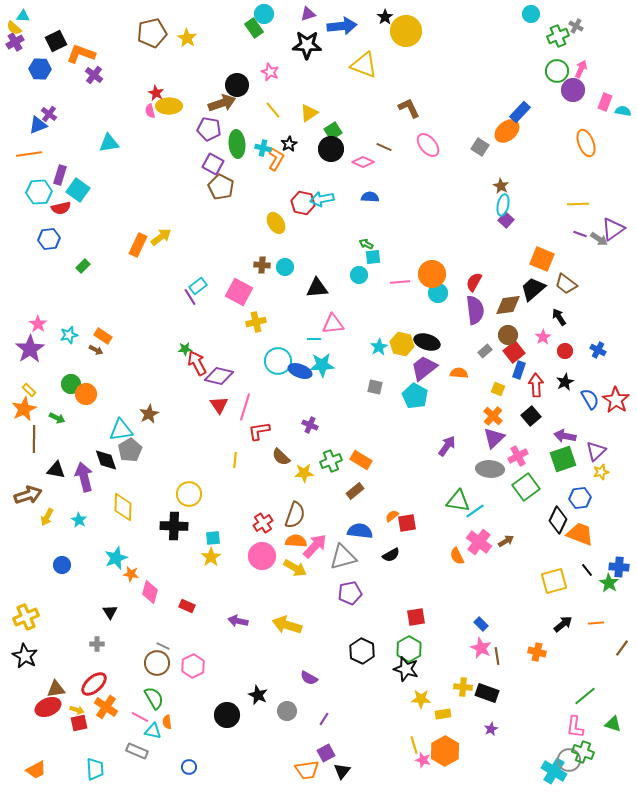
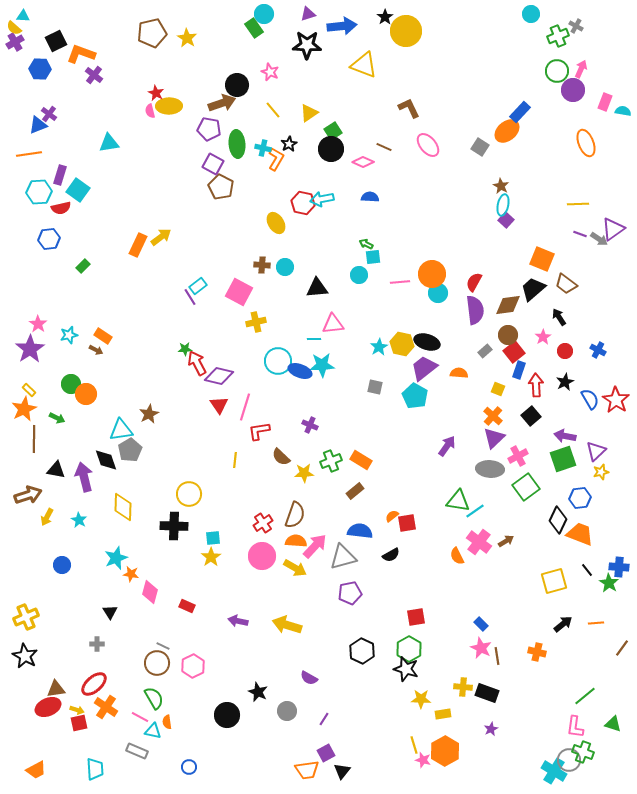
black star at (258, 695): moved 3 px up
